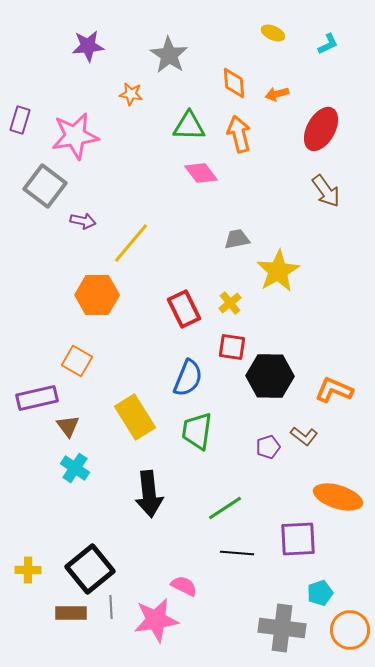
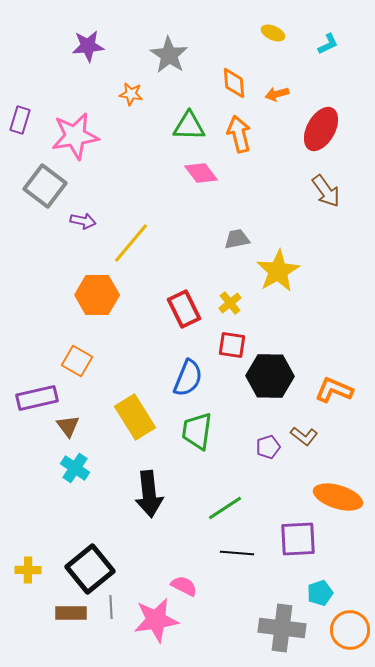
red square at (232, 347): moved 2 px up
